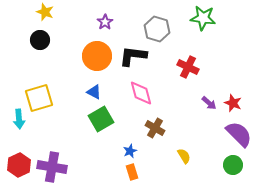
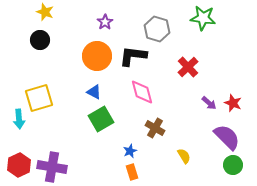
red cross: rotated 20 degrees clockwise
pink diamond: moved 1 px right, 1 px up
purple semicircle: moved 12 px left, 3 px down
